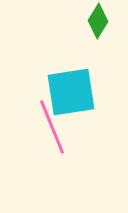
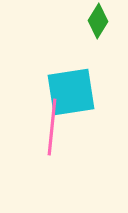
pink line: rotated 28 degrees clockwise
